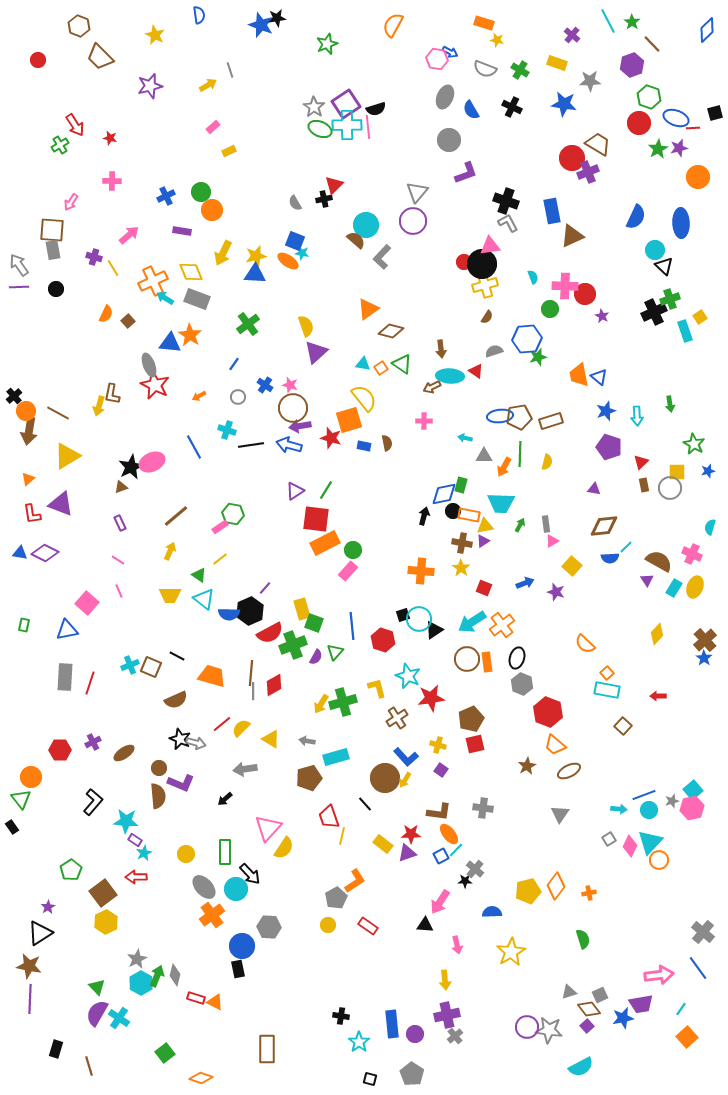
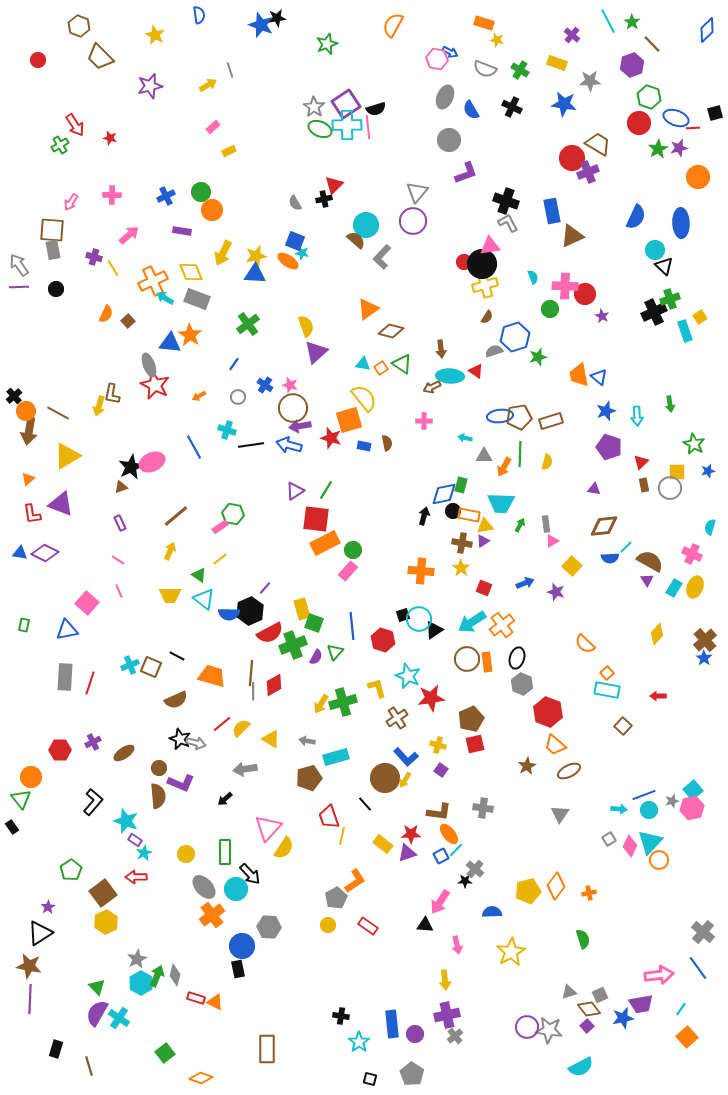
pink cross at (112, 181): moved 14 px down
blue hexagon at (527, 339): moved 12 px left, 2 px up; rotated 12 degrees counterclockwise
brown semicircle at (659, 561): moved 9 px left
cyan star at (126, 821): rotated 15 degrees clockwise
